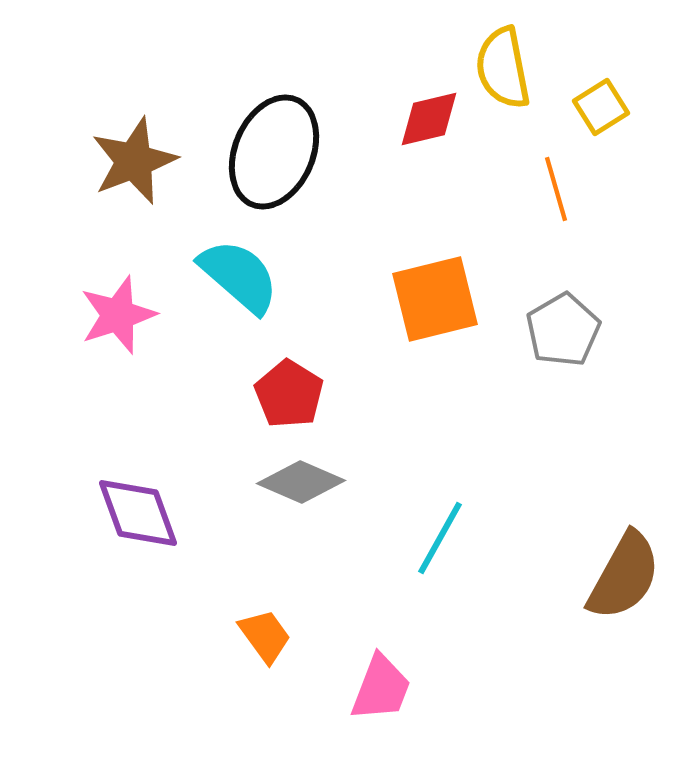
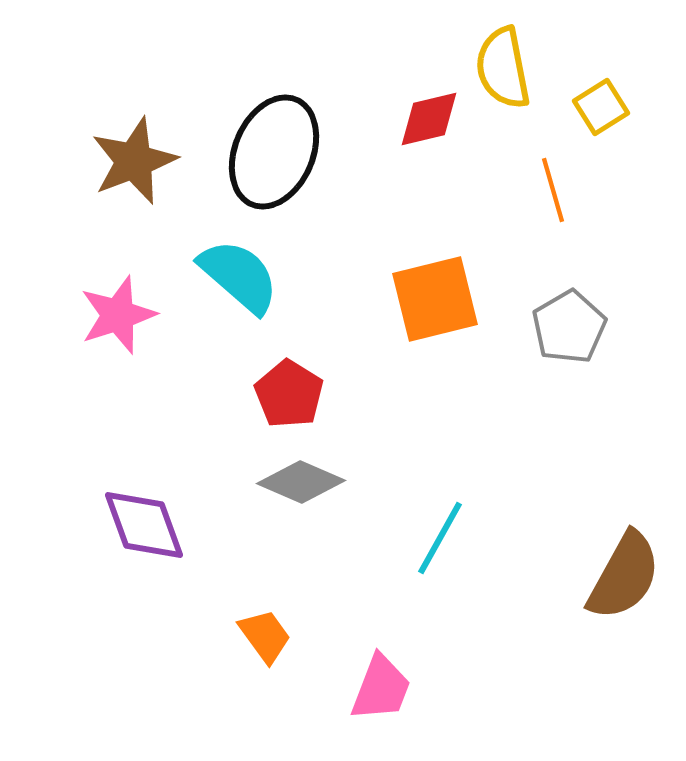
orange line: moved 3 px left, 1 px down
gray pentagon: moved 6 px right, 3 px up
purple diamond: moved 6 px right, 12 px down
